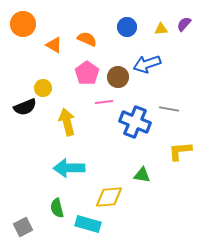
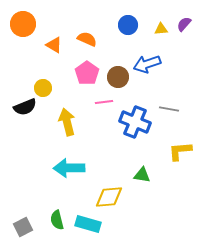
blue circle: moved 1 px right, 2 px up
green semicircle: moved 12 px down
